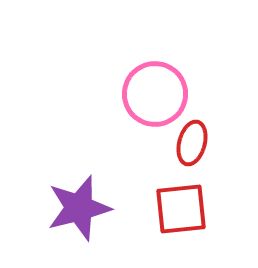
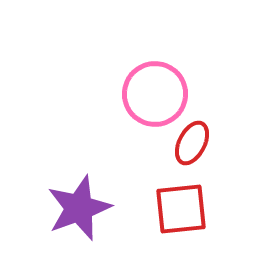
red ellipse: rotated 12 degrees clockwise
purple star: rotated 6 degrees counterclockwise
